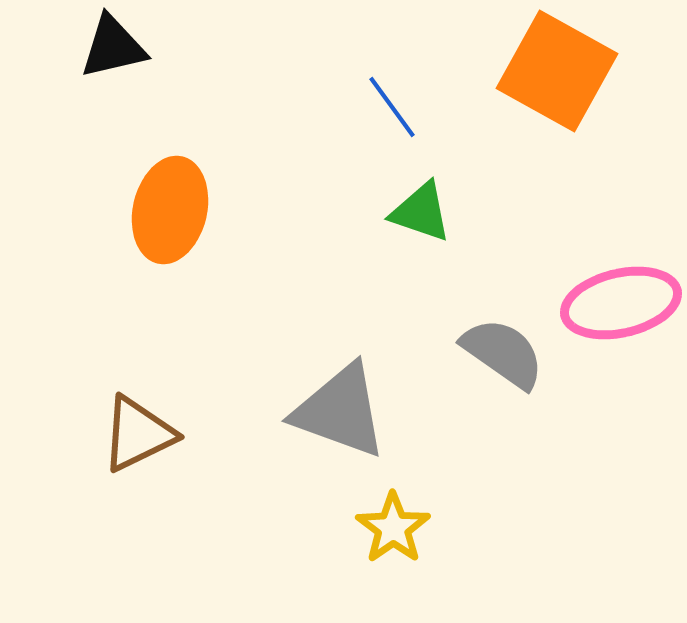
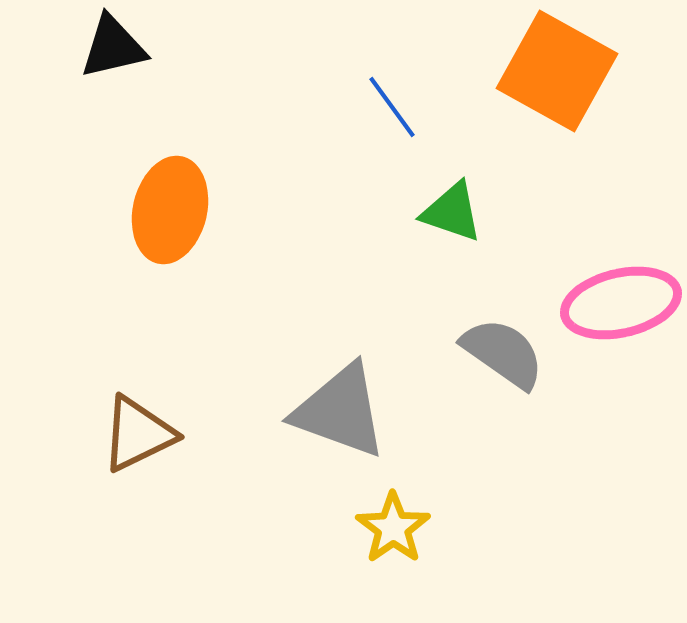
green triangle: moved 31 px right
